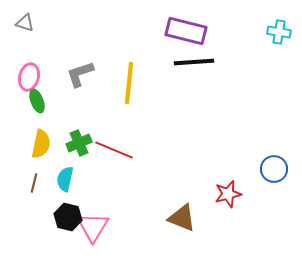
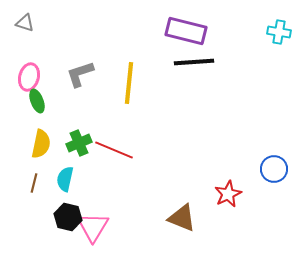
red star: rotated 12 degrees counterclockwise
